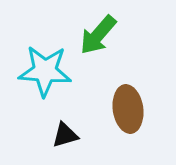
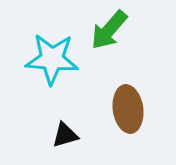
green arrow: moved 11 px right, 5 px up
cyan star: moved 7 px right, 12 px up
